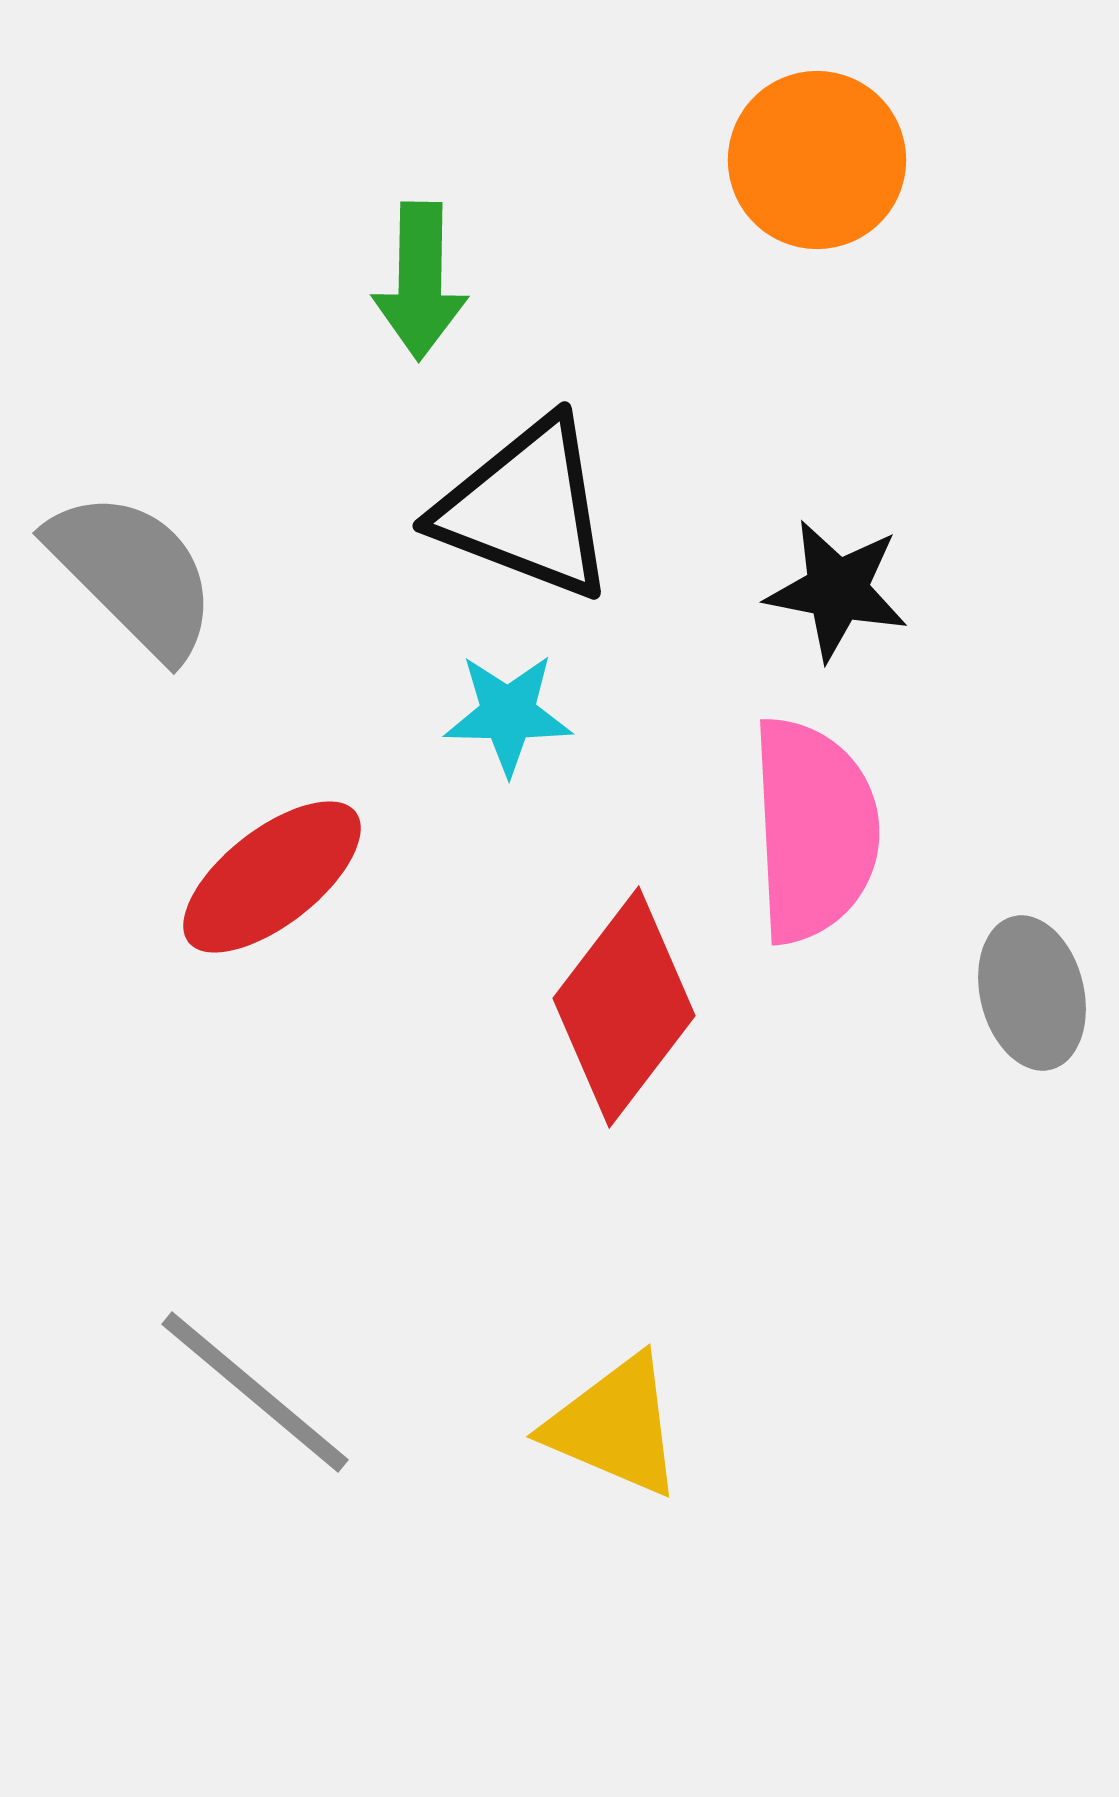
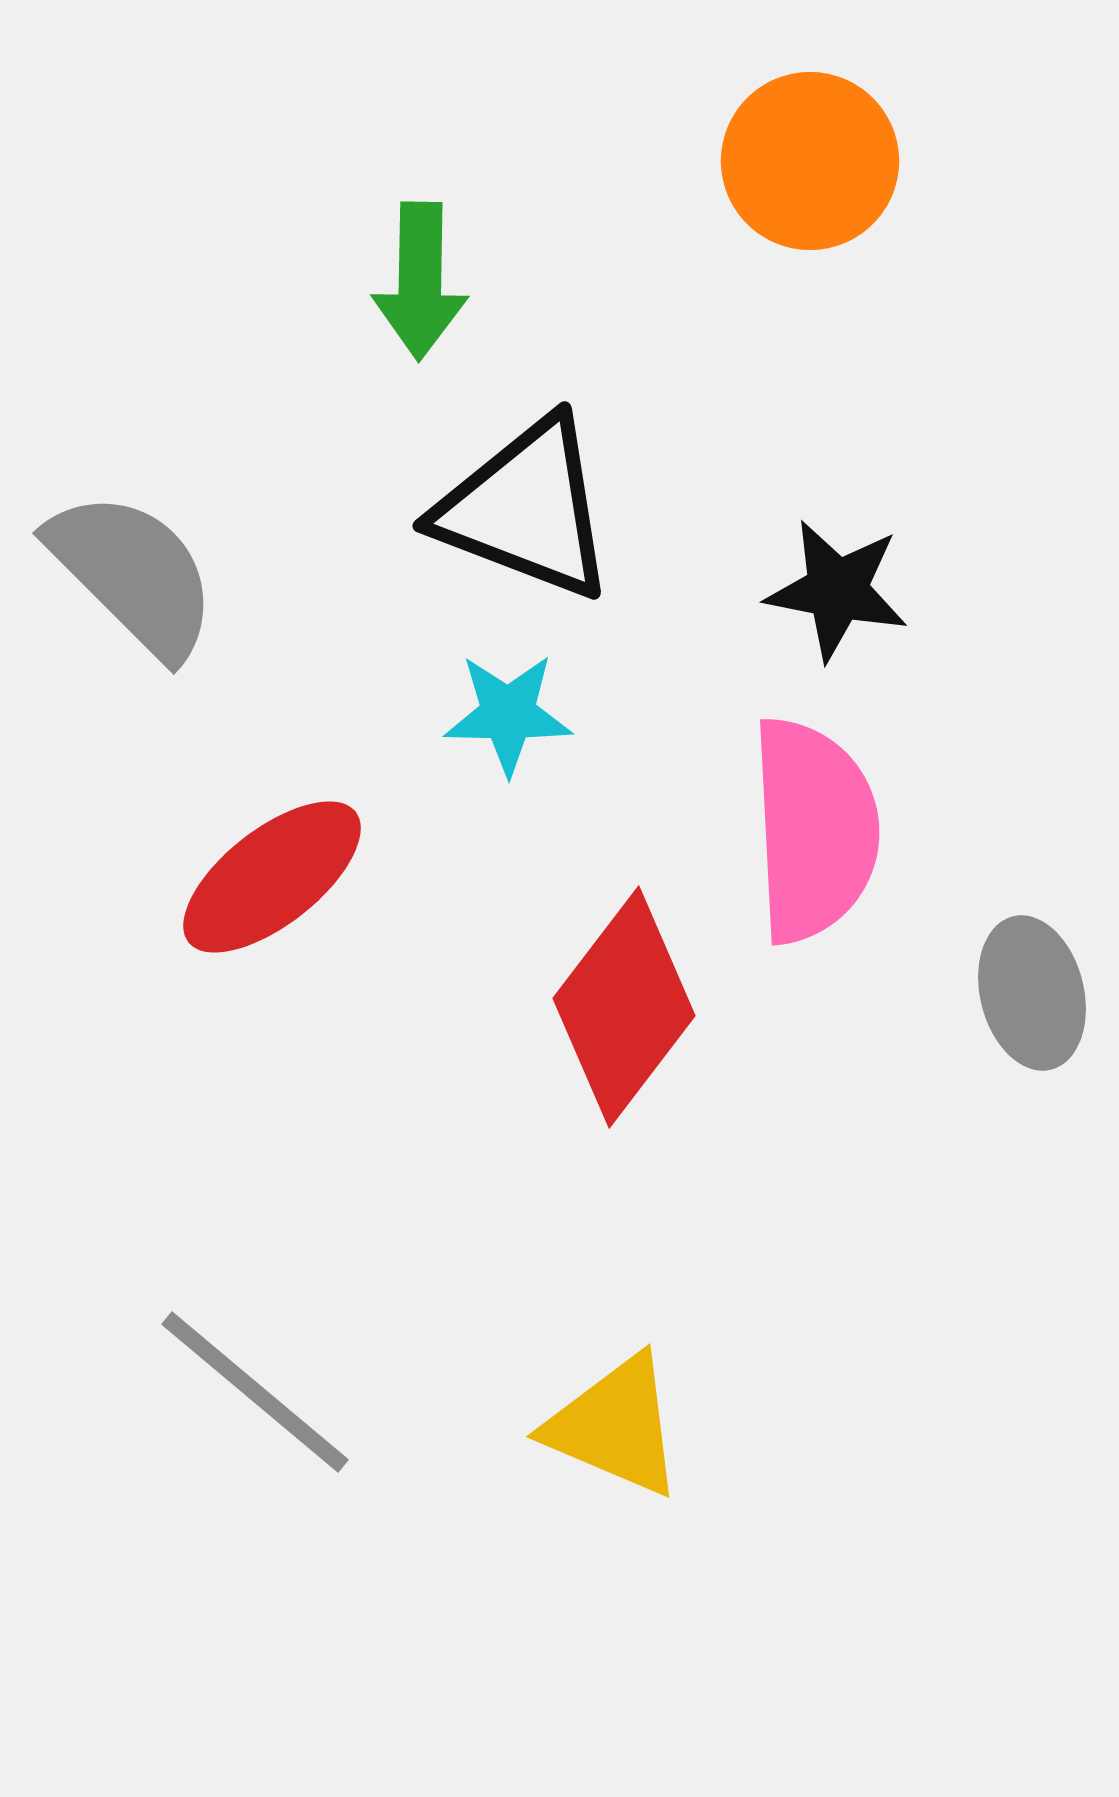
orange circle: moved 7 px left, 1 px down
